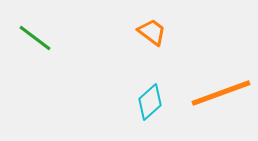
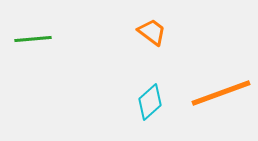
green line: moved 2 px left, 1 px down; rotated 42 degrees counterclockwise
